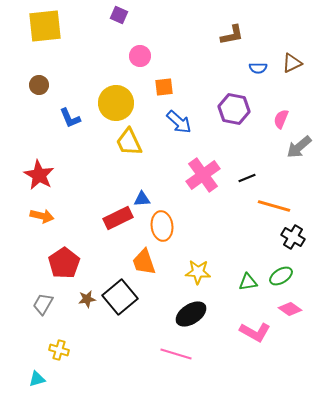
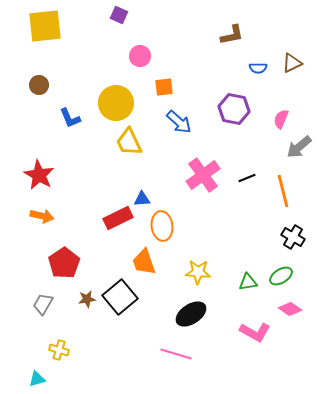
orange line: moved 9 px right, 15 px up; rotated 60 degrees clockwise
